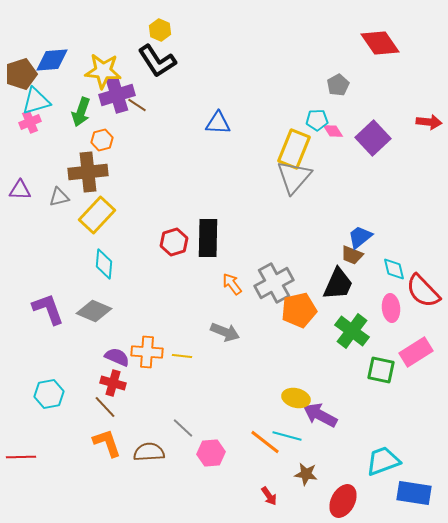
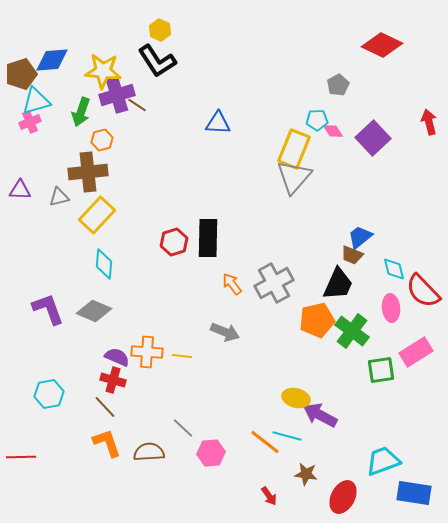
red diamond at (380, 43): moved 2 px right, 2 px down; rotated 30 degrees counterclockwise
red arrow at (429, 122): rotated 110 degrees counterclockwise
orange pentagon at (299, 310): moved 18 px right, 10 px down
green square at (381, 370): rotated 20 degrees counterclockwise
red cross at (113, 383): moved 3 px up
red ellipse at (343, 501): moved 4 px up
